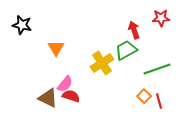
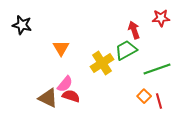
orange triangle: moved 5 px right
